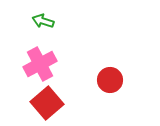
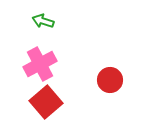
red square: moved 1 px left, 1 px up
